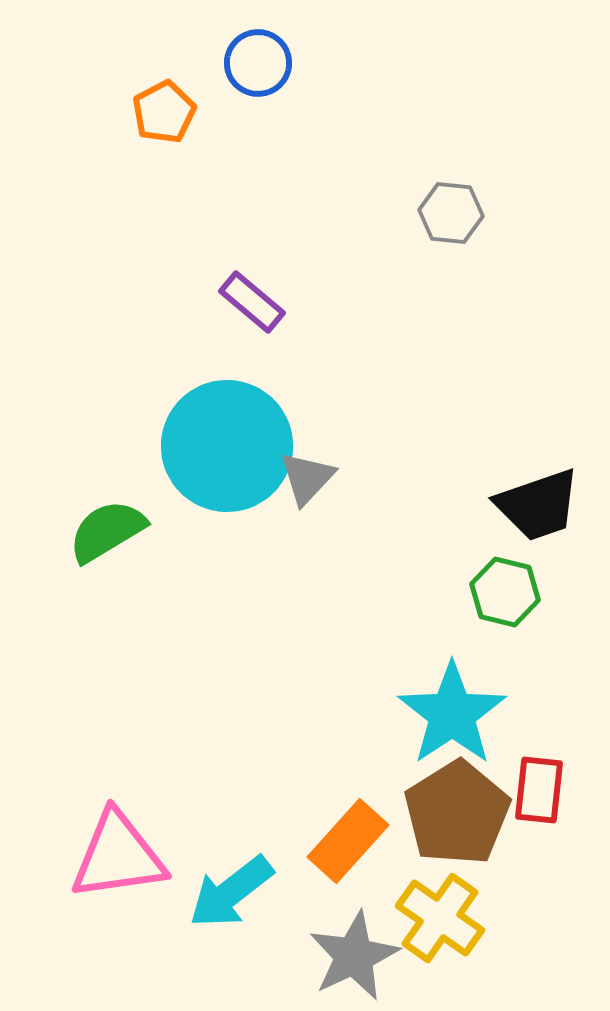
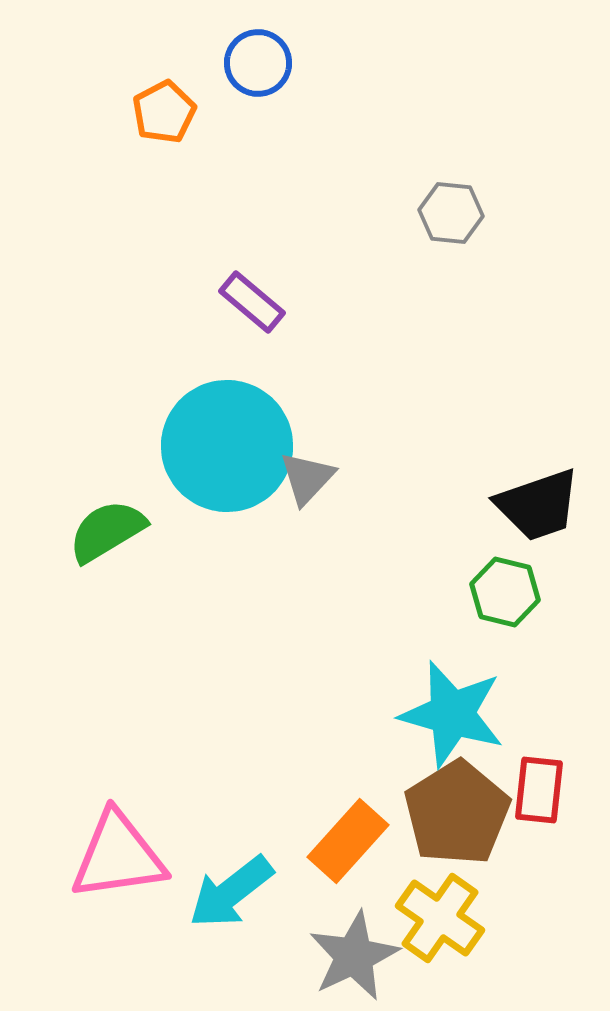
cyan star: rotated 22 degrees counterclockwise
